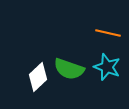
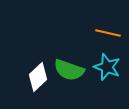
green semicircle: moved 1 px down
